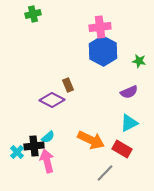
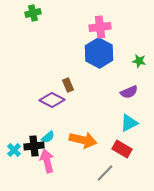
green cross: moved 1 px up
blue hexagon: moved 4 px left, 2 px down
orange arrow: moved 8 px left; rotated 12 degrees counterclockwise
cyan cross: moved 3 px left, 2 px up
